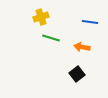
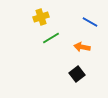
blue line: rotated 21 degrees clockwise
green line: rotated 48 degrees counterclockwise
